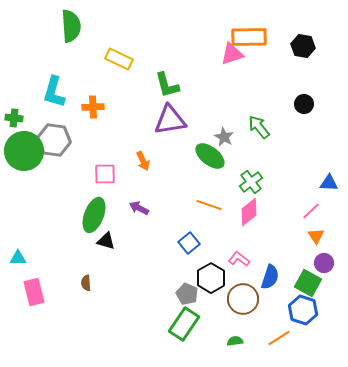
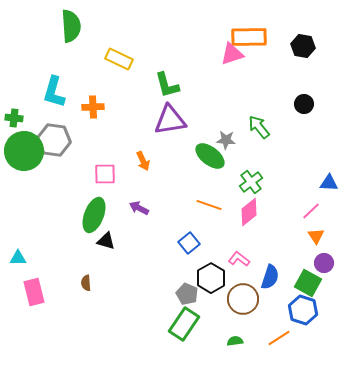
gray star at (224, 137): moved 2 px right, 3 px down; rotated 24 degrees counterclockwise
